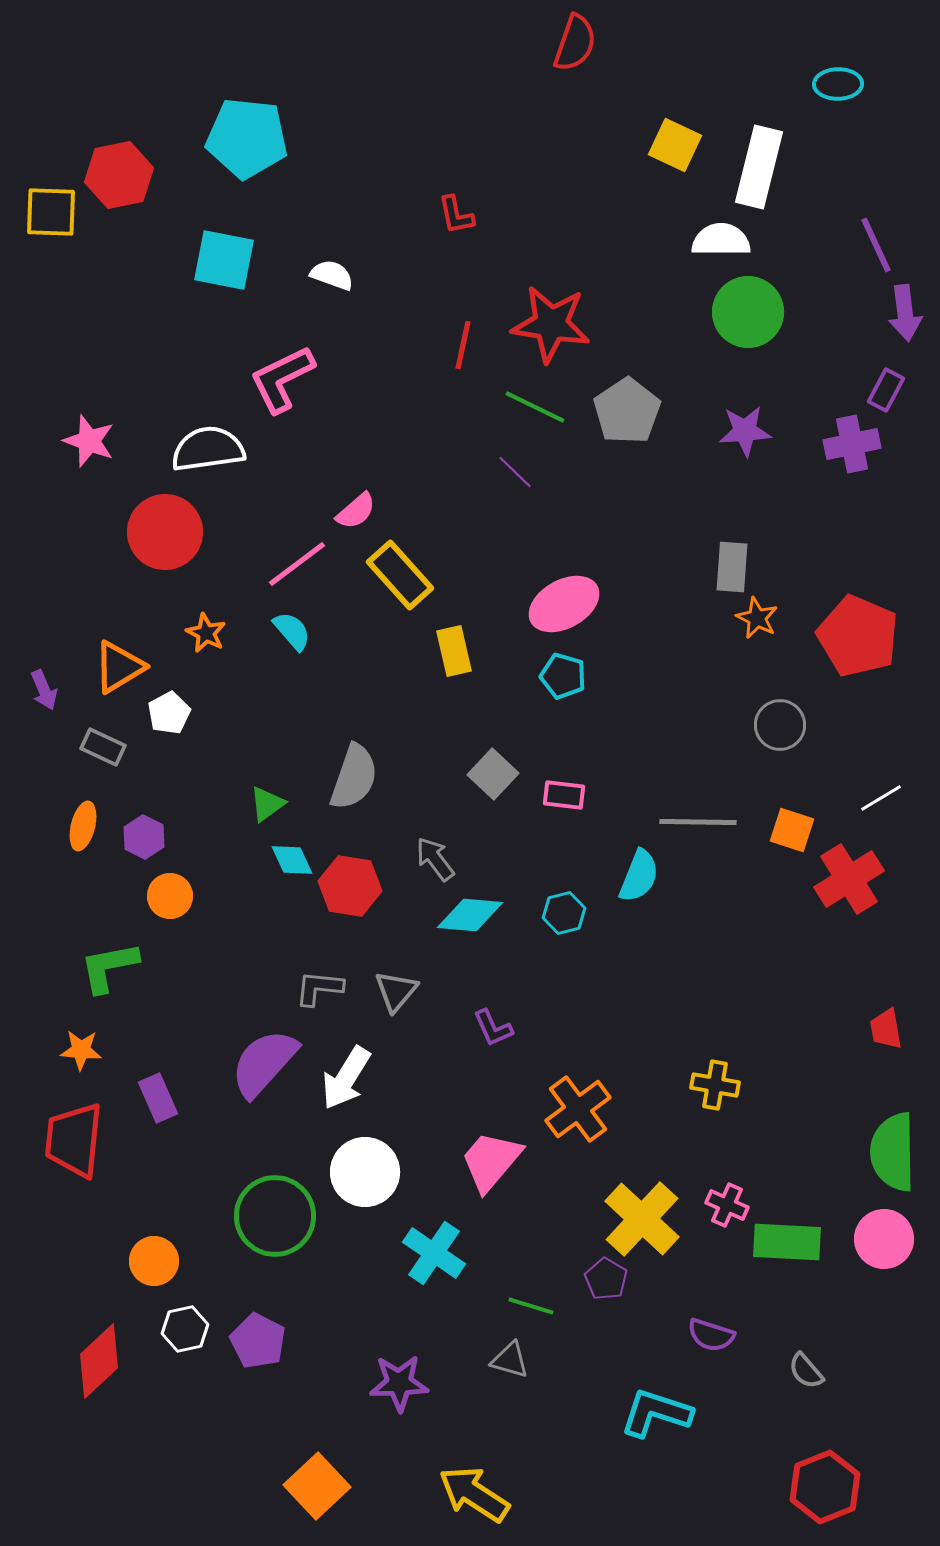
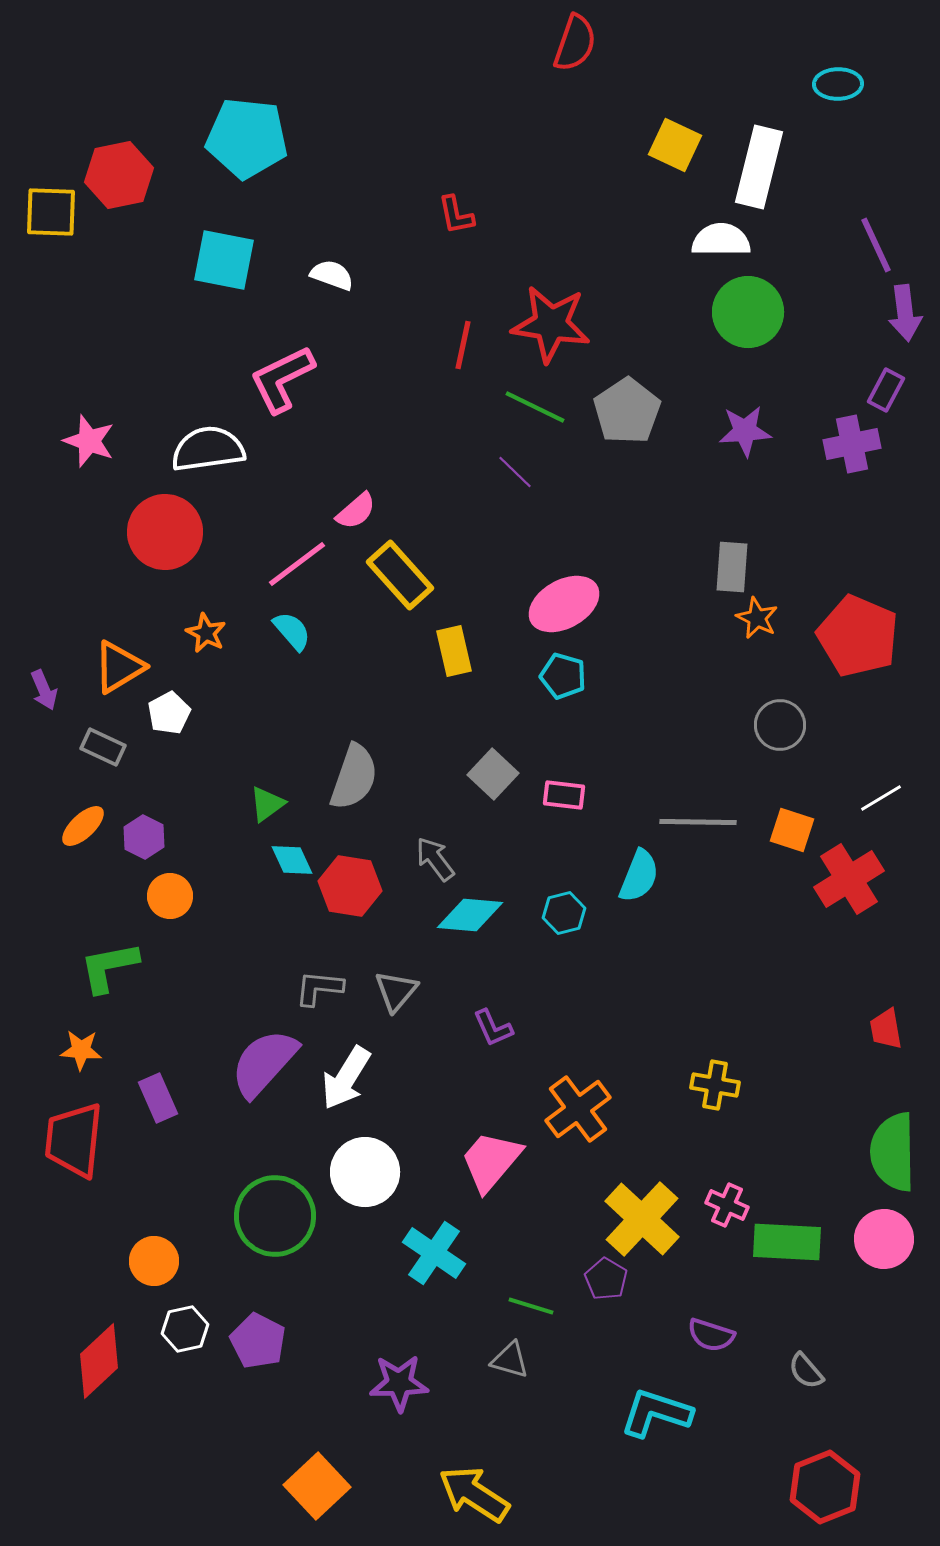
orange ellipse at (83, 826): rotated 33 degrees clockwise
